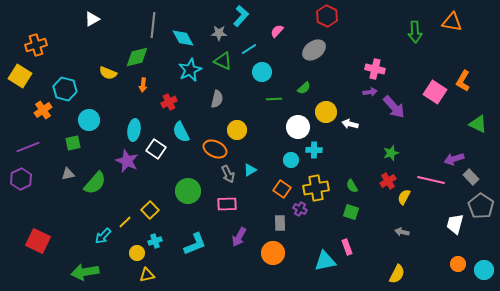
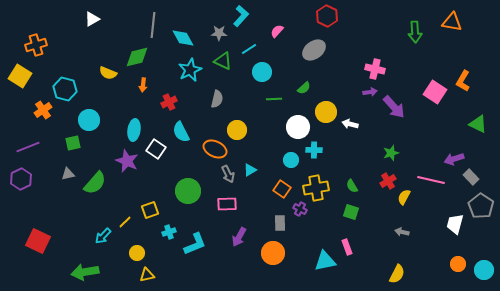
yellow square at (150, 210): rotated 24 degrees clockwise
cyan cross at (155, 241): moved 14 px right, 9 px up
